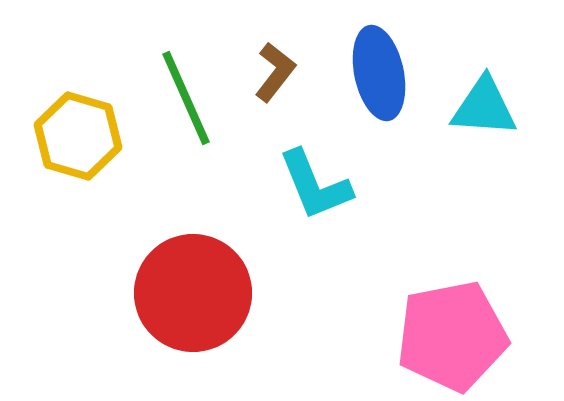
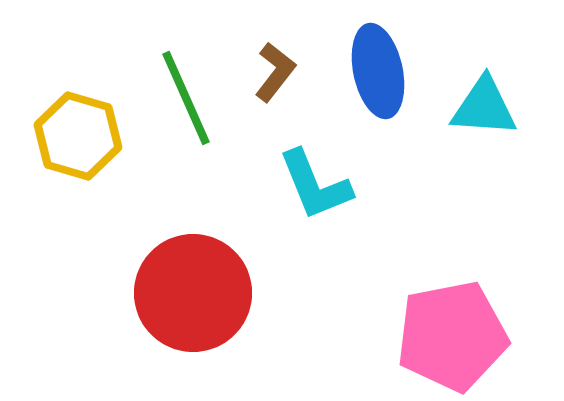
blue ellipse: moved 1 px left, 2 px up
